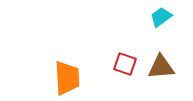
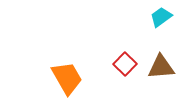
red square: rotated 25 degrees clockwise
orange trapezoid: rotated 27 degrees counterclockwise
